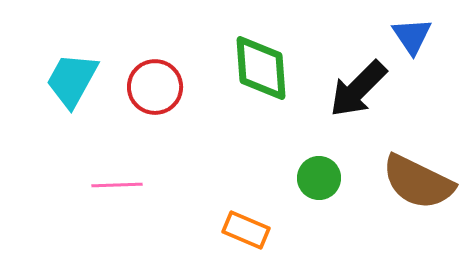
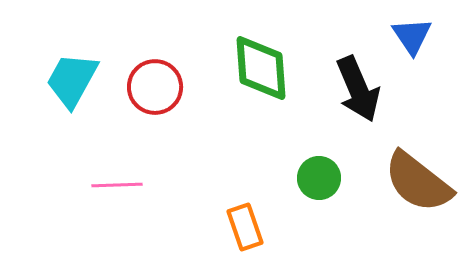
black arrow: rotated 68 degrees counterclockwise
brown semicircle: rotated 12 degrees clockwise
orange rectangle: moved 1 px left, 3 px up; rotated 48 degrees clockwise
